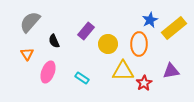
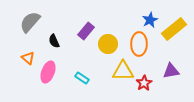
yellow rectangle: moved 1 px down
orange triangle: moved 1 px right, 4 px down; rotated 16 degrees counterclockwise
